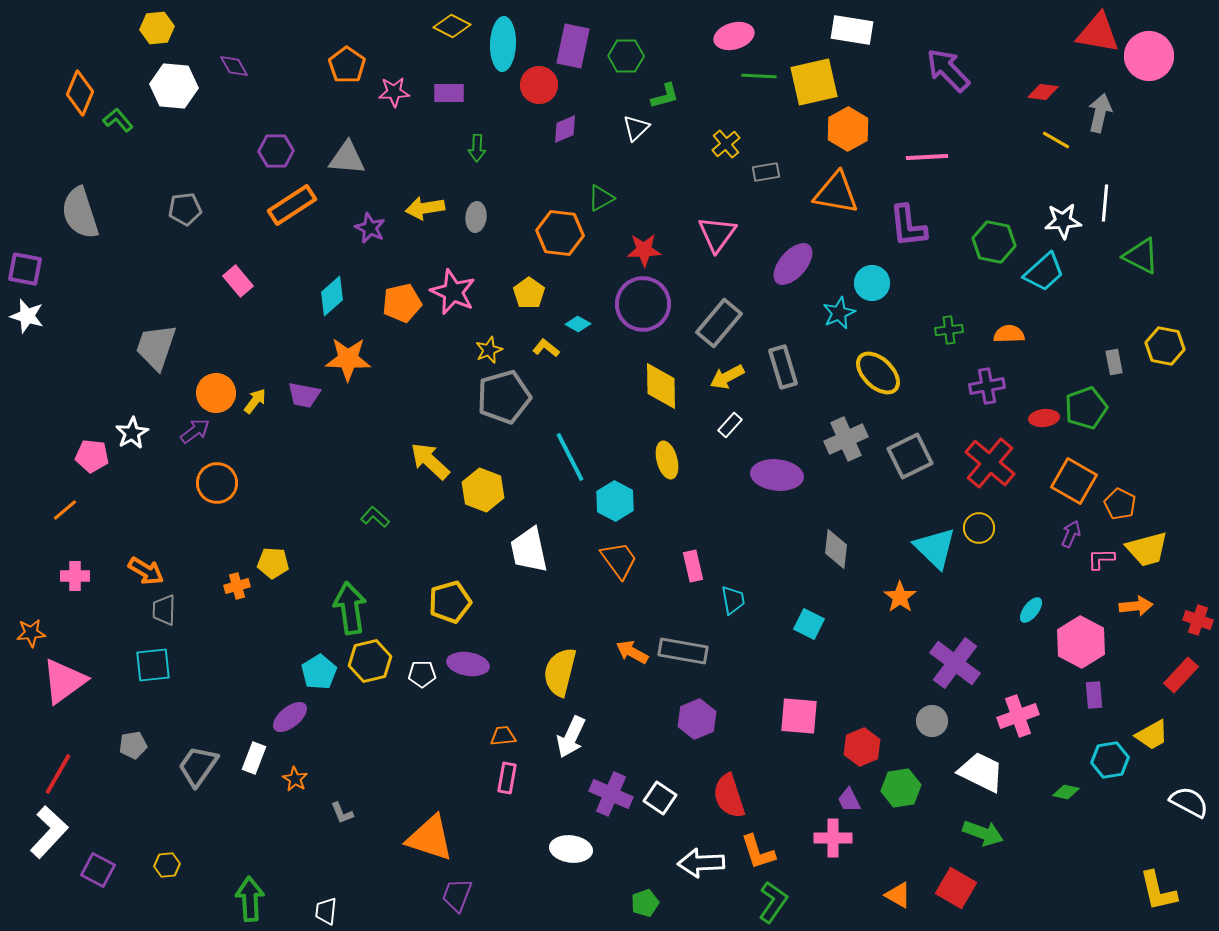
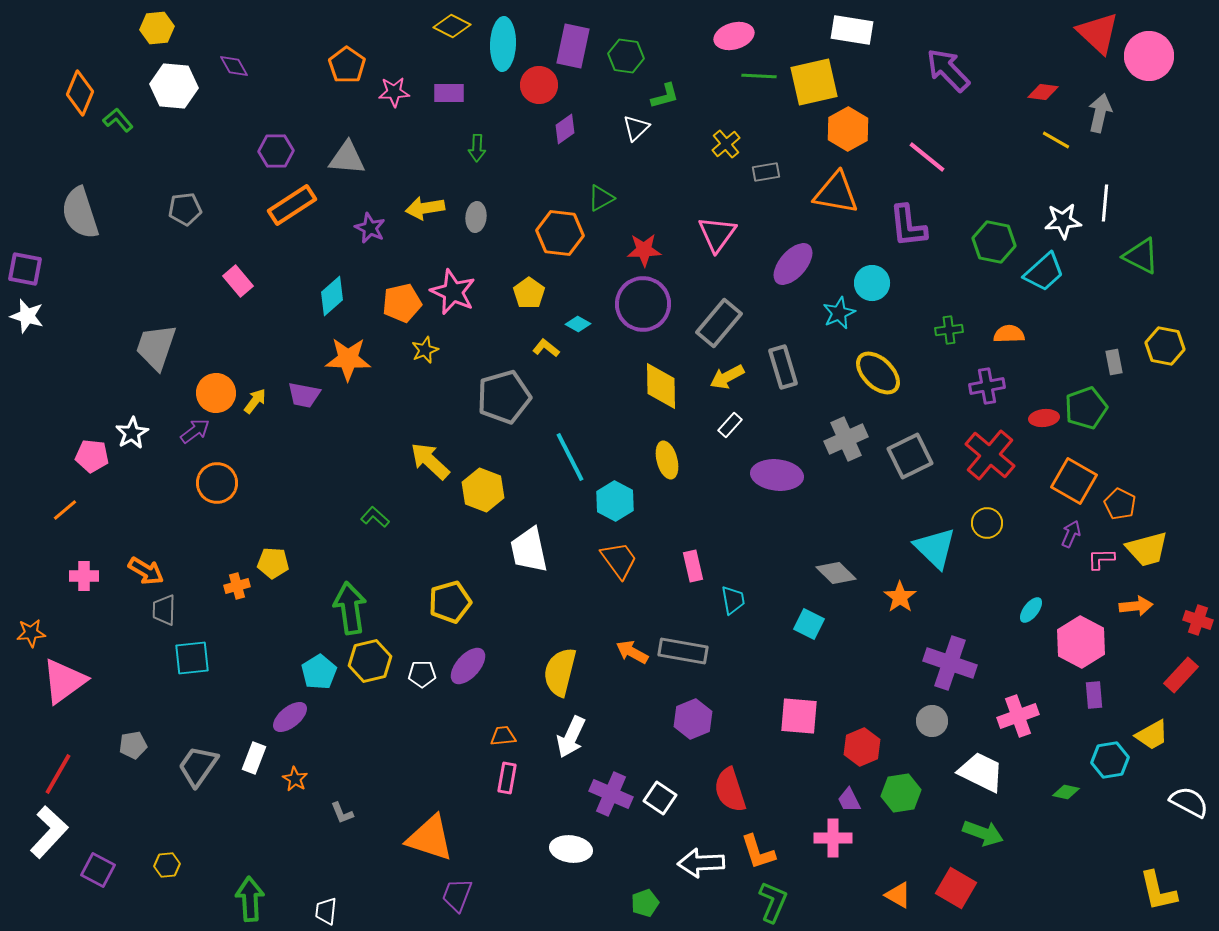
red triangle at (1098, 33): rotated 33 degrees clockwise
green hexagon at (626, 56): rotated 8 degrees clockwise
purple diamond at (565, 129): rotated 12 degrees counterclockwise
pink line at (927, 157): rotated 42 degrees clockwise
yellow star at (489, 350): moved 64 px left
red cross at (990, 463): moved 8 px up
yellow circle at (979, 528): moved 8 px right, 5 px up
gray diamond at (836, 549): moved 24 px down; rotated 51 degrees counterclockwise
pink cross at (75, 576): moved 9 px right
purple cross at (955, 663): moved 5 px left; rotated 18 degrees counterclockwise
purple ellipse at (468, 664): moved 2 px down; rotated 57 degrees counterclockwise
cyan square at (153, 665): moved 39 px right, 7 px up
purple hexagon at (697, 719): moved 4 px left
green hexagon at (901, 788): moved 5 px down
red semicircle at (729, 796): moved 1 px right, 6 px up
green L-shape at (773, 902): rotated 12 degrees counterclockwise
